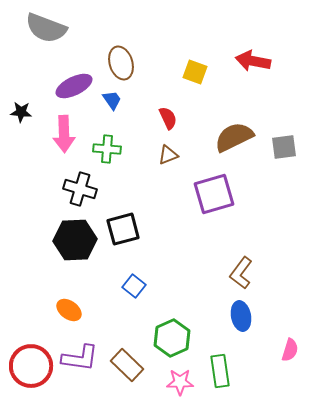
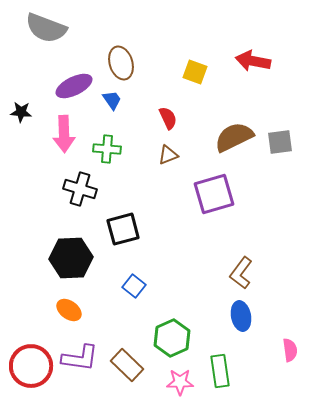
gray square: moved 4 px left, 5 px up
black hexagon: moved 4 px left, 18 px down
pink semicircle: rotated 25 degrees counterclockwise
